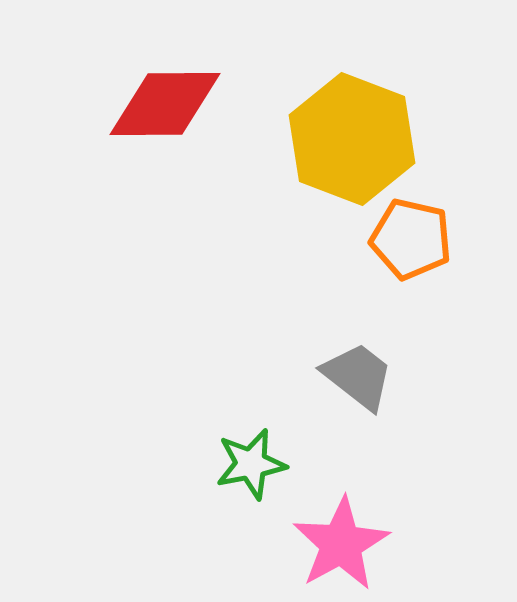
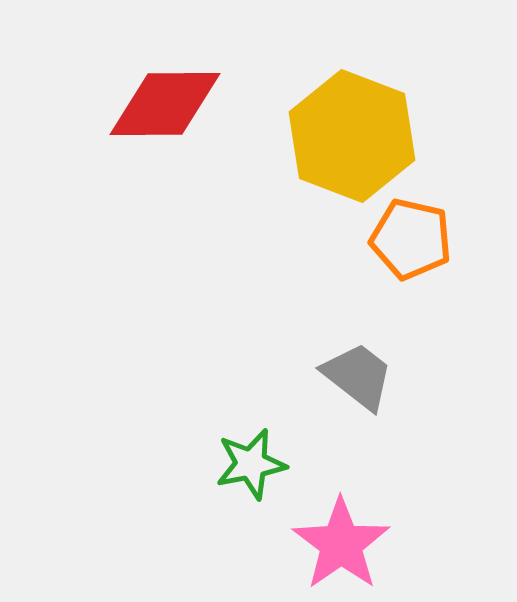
yellow hexagon: moved 3 px up
pink star: rotated 6 degrees counterclockwise
